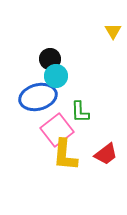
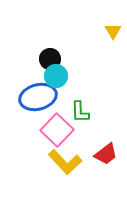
pink square: rotated 8 degrees counterclockwise
yellow L-shape: moved 7 px down; rotated 48 degrees counterclockwise
